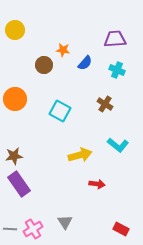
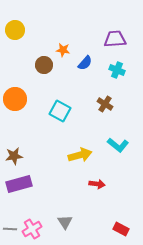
purple rectangle: rotated 70 degrees counterclockwise
pink cross: moved 1 px left
